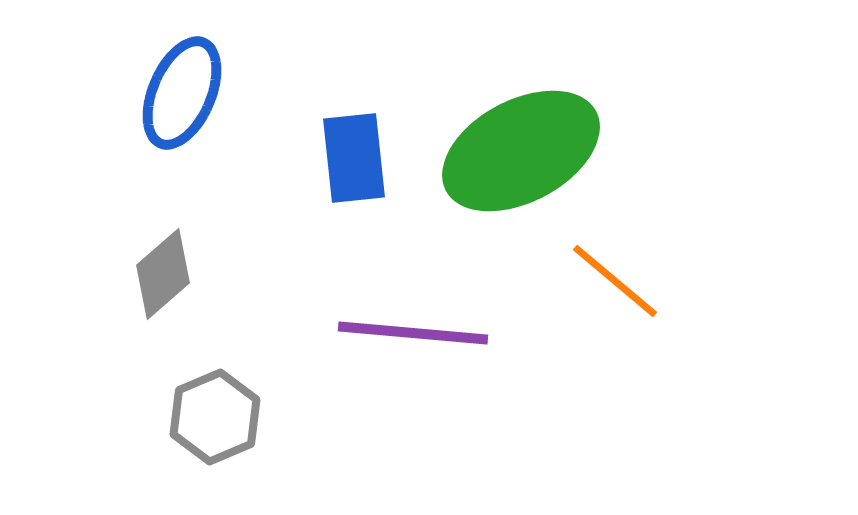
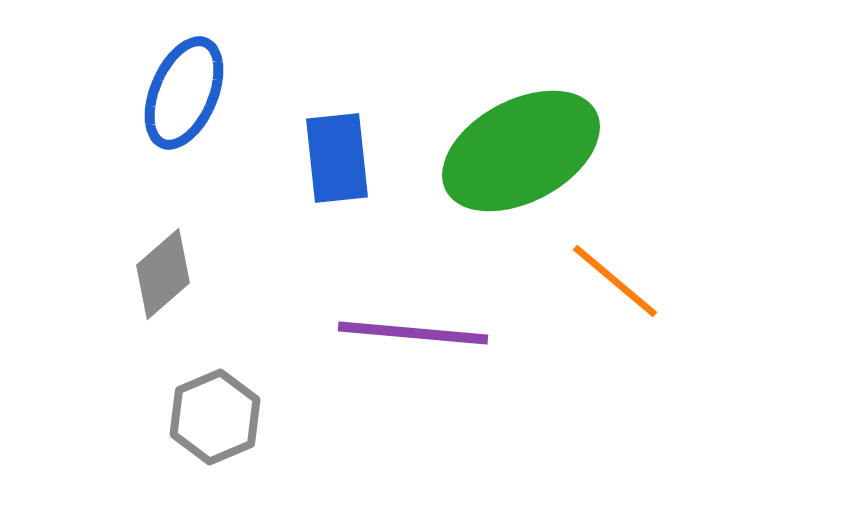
blue ellipse: moved 2 px right
blue rectangle: moved 17 px left
